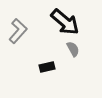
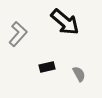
gray L-shape: moved 3 px down
gray semicircle: moved 6 px right, 25 px down
